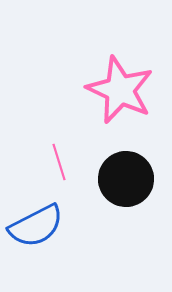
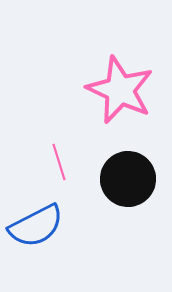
black circle: moved 2 px right
